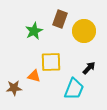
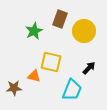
yellow square: rotated 15 degrees clockwise
cyan trapezoid: moved 2 px left, 1 px down
